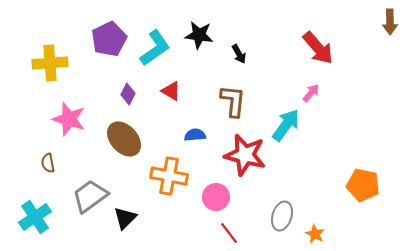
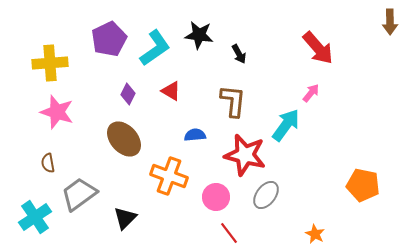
pink star: moved 12 px left, 7 px up
orange cross: rotated 9 degrees clockwise
gray trapezoid: moved 11 px left, 2 px up
gray ellipse: moved 16 px left, 21 px up; rotated 20 degrees clockwise
